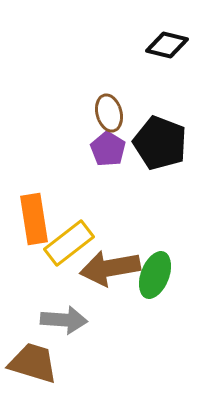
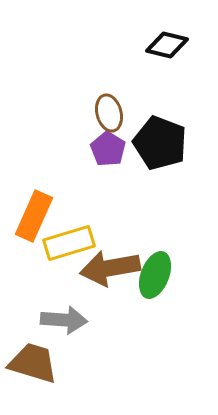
orange rectangle: moved 3 px up; rotated 33 degrees clockwise
yellow rectangle: rotated 21 degrees clockwise
